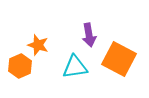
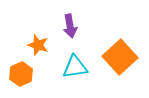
purple arrow: moved 19 px left, 9 px up
orange square: moved 1 px right, 2 px up; rotated 20 degrees clockwise
orange hexagon: moved 1 px right, 8 px down
